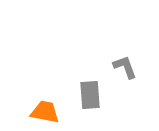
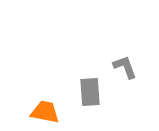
gray rectangle: moved 3 px up
